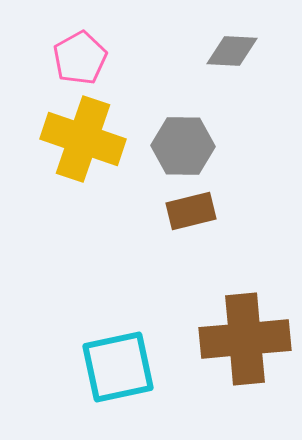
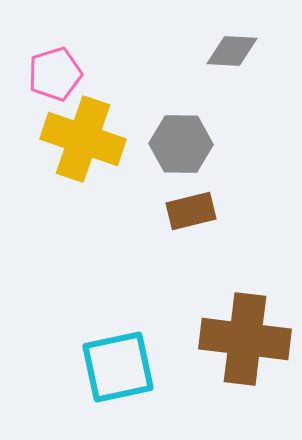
pink pentagon: moved 25 px left, 16 px down; rotated 12 degrees clockwise
gray hexagon: moved 2 px left, 2 px up
brown cross: rotated 12 degrees clockwise
